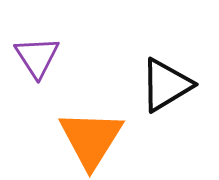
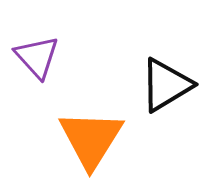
purple triangle: rotated 9 degrees counterclockwise
